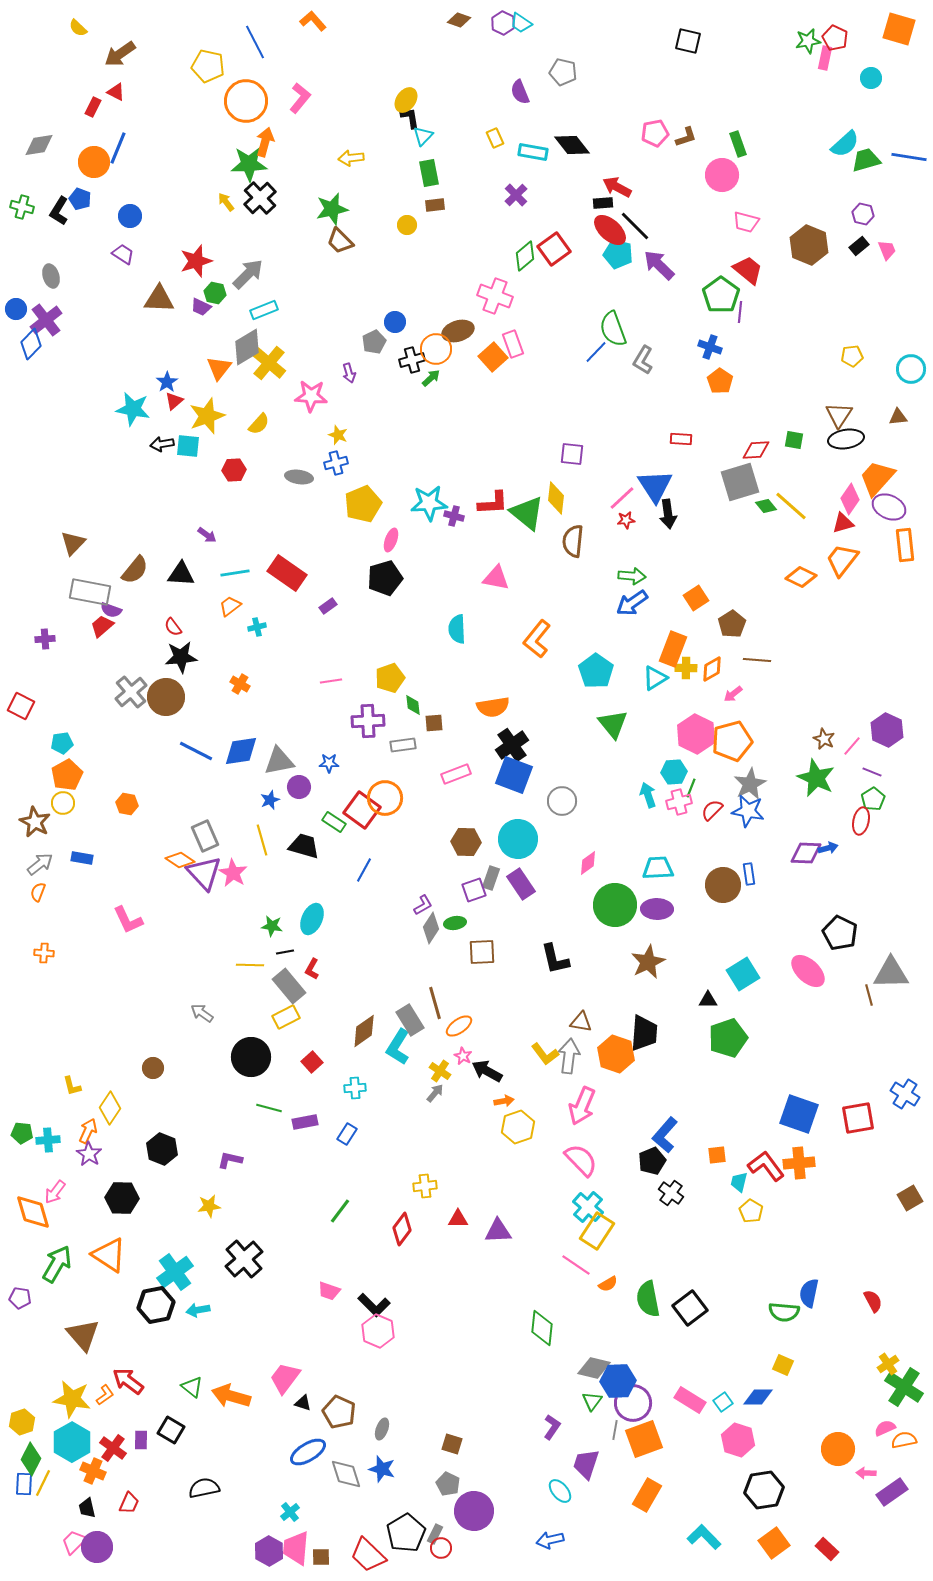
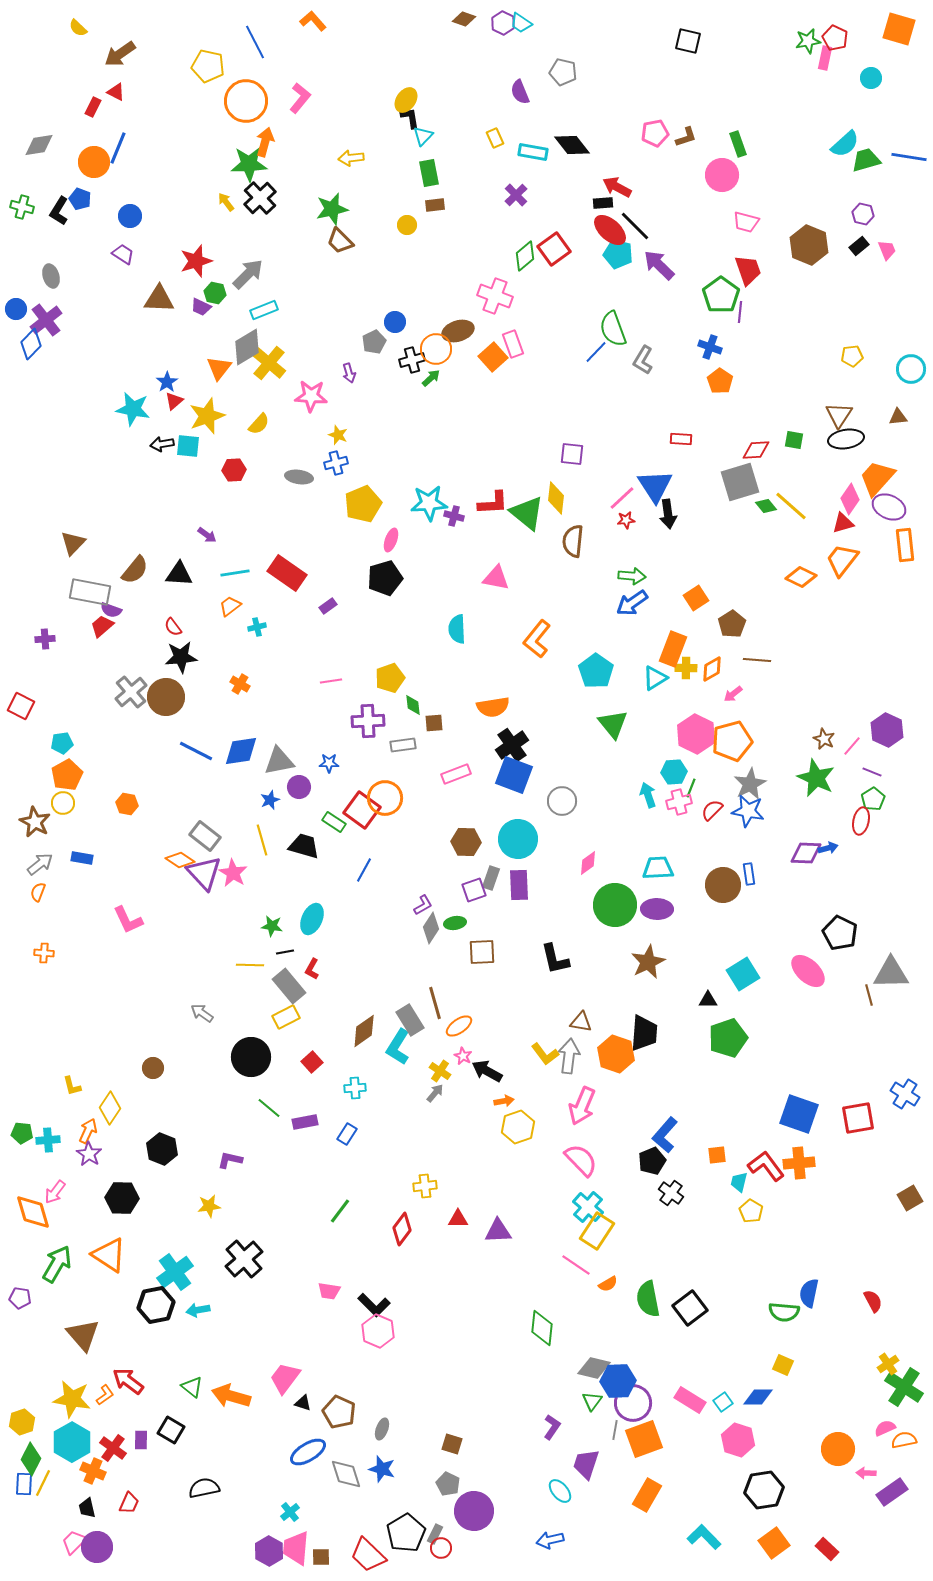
brown diamond at (459, 20): moved 5 px right, 1 px up
red trapezoid at (748, 270): rotated 32 degrees clockwise
black triangle at (181, 574): moved 2 px left
gray rectangle at (205, 836): rotated 28 degrees counterclockwise
purple rectangle at (521, 884): moved 2 px left, 1 px down; rotated 32 degrees clockwise
green line at (269, 1108): rotated 25 degrees clockwise
pink trapezoid at (329, 1291): rotated 10 degrees counterclockwise
